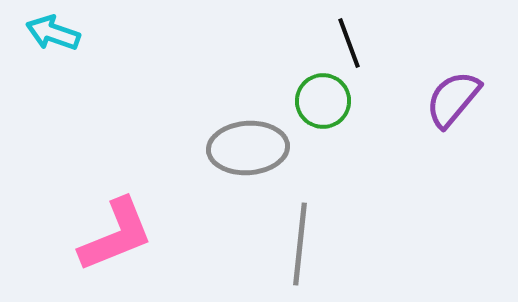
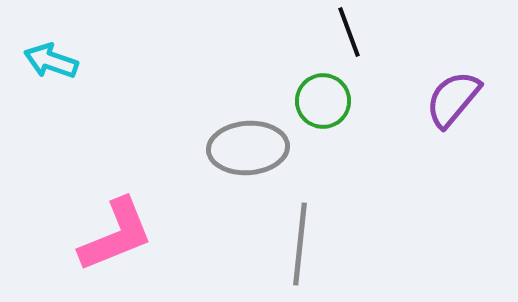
cyan arrow: moved 2 px left, 28 px down
black line: moved 11 px up
